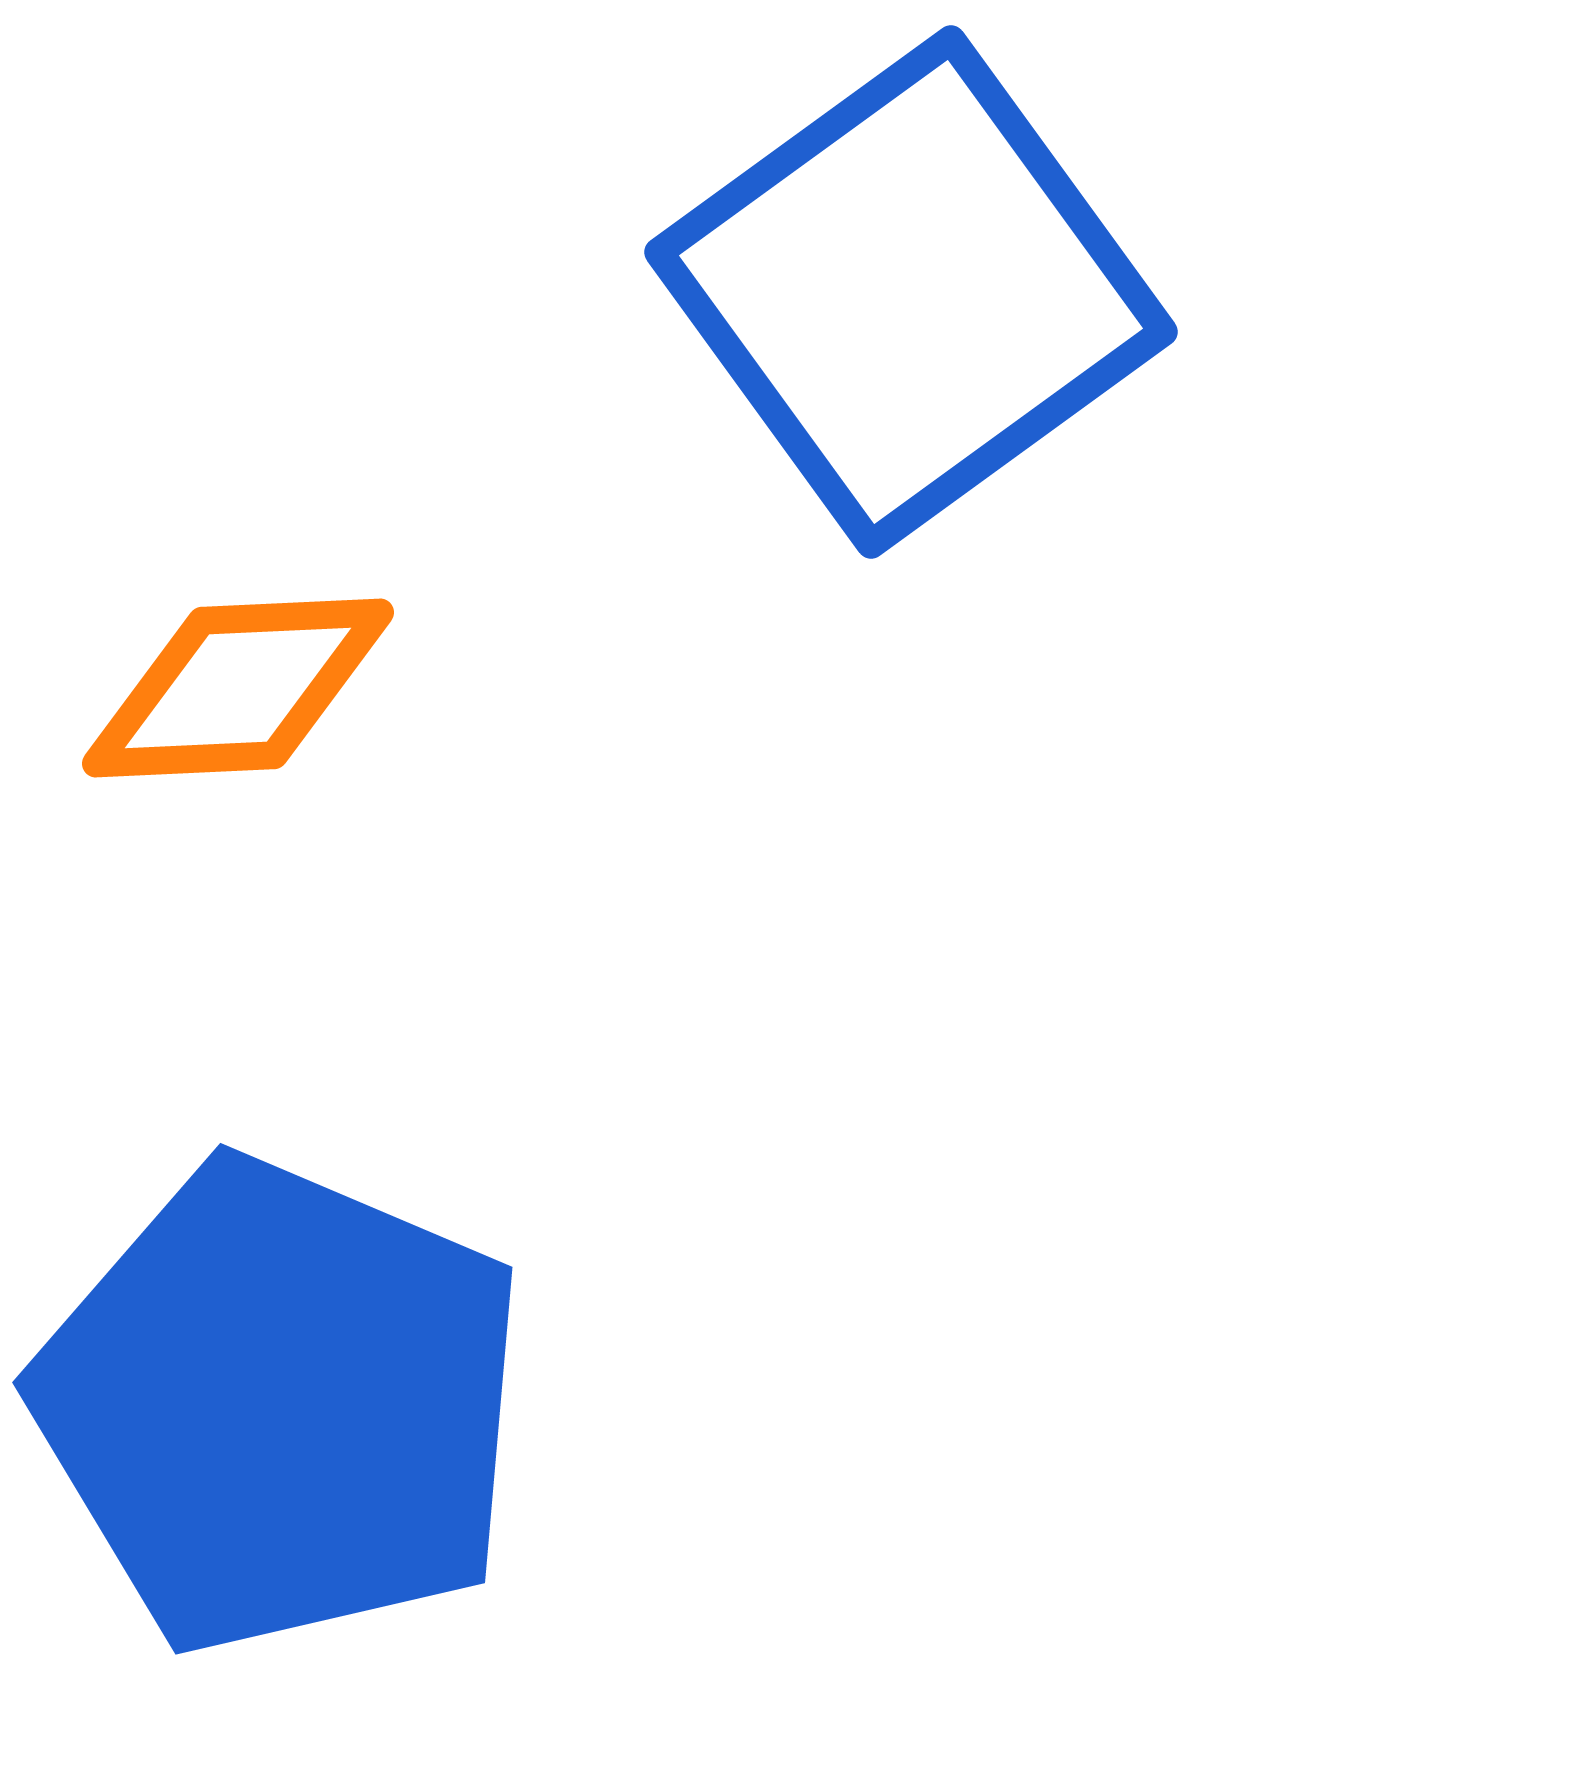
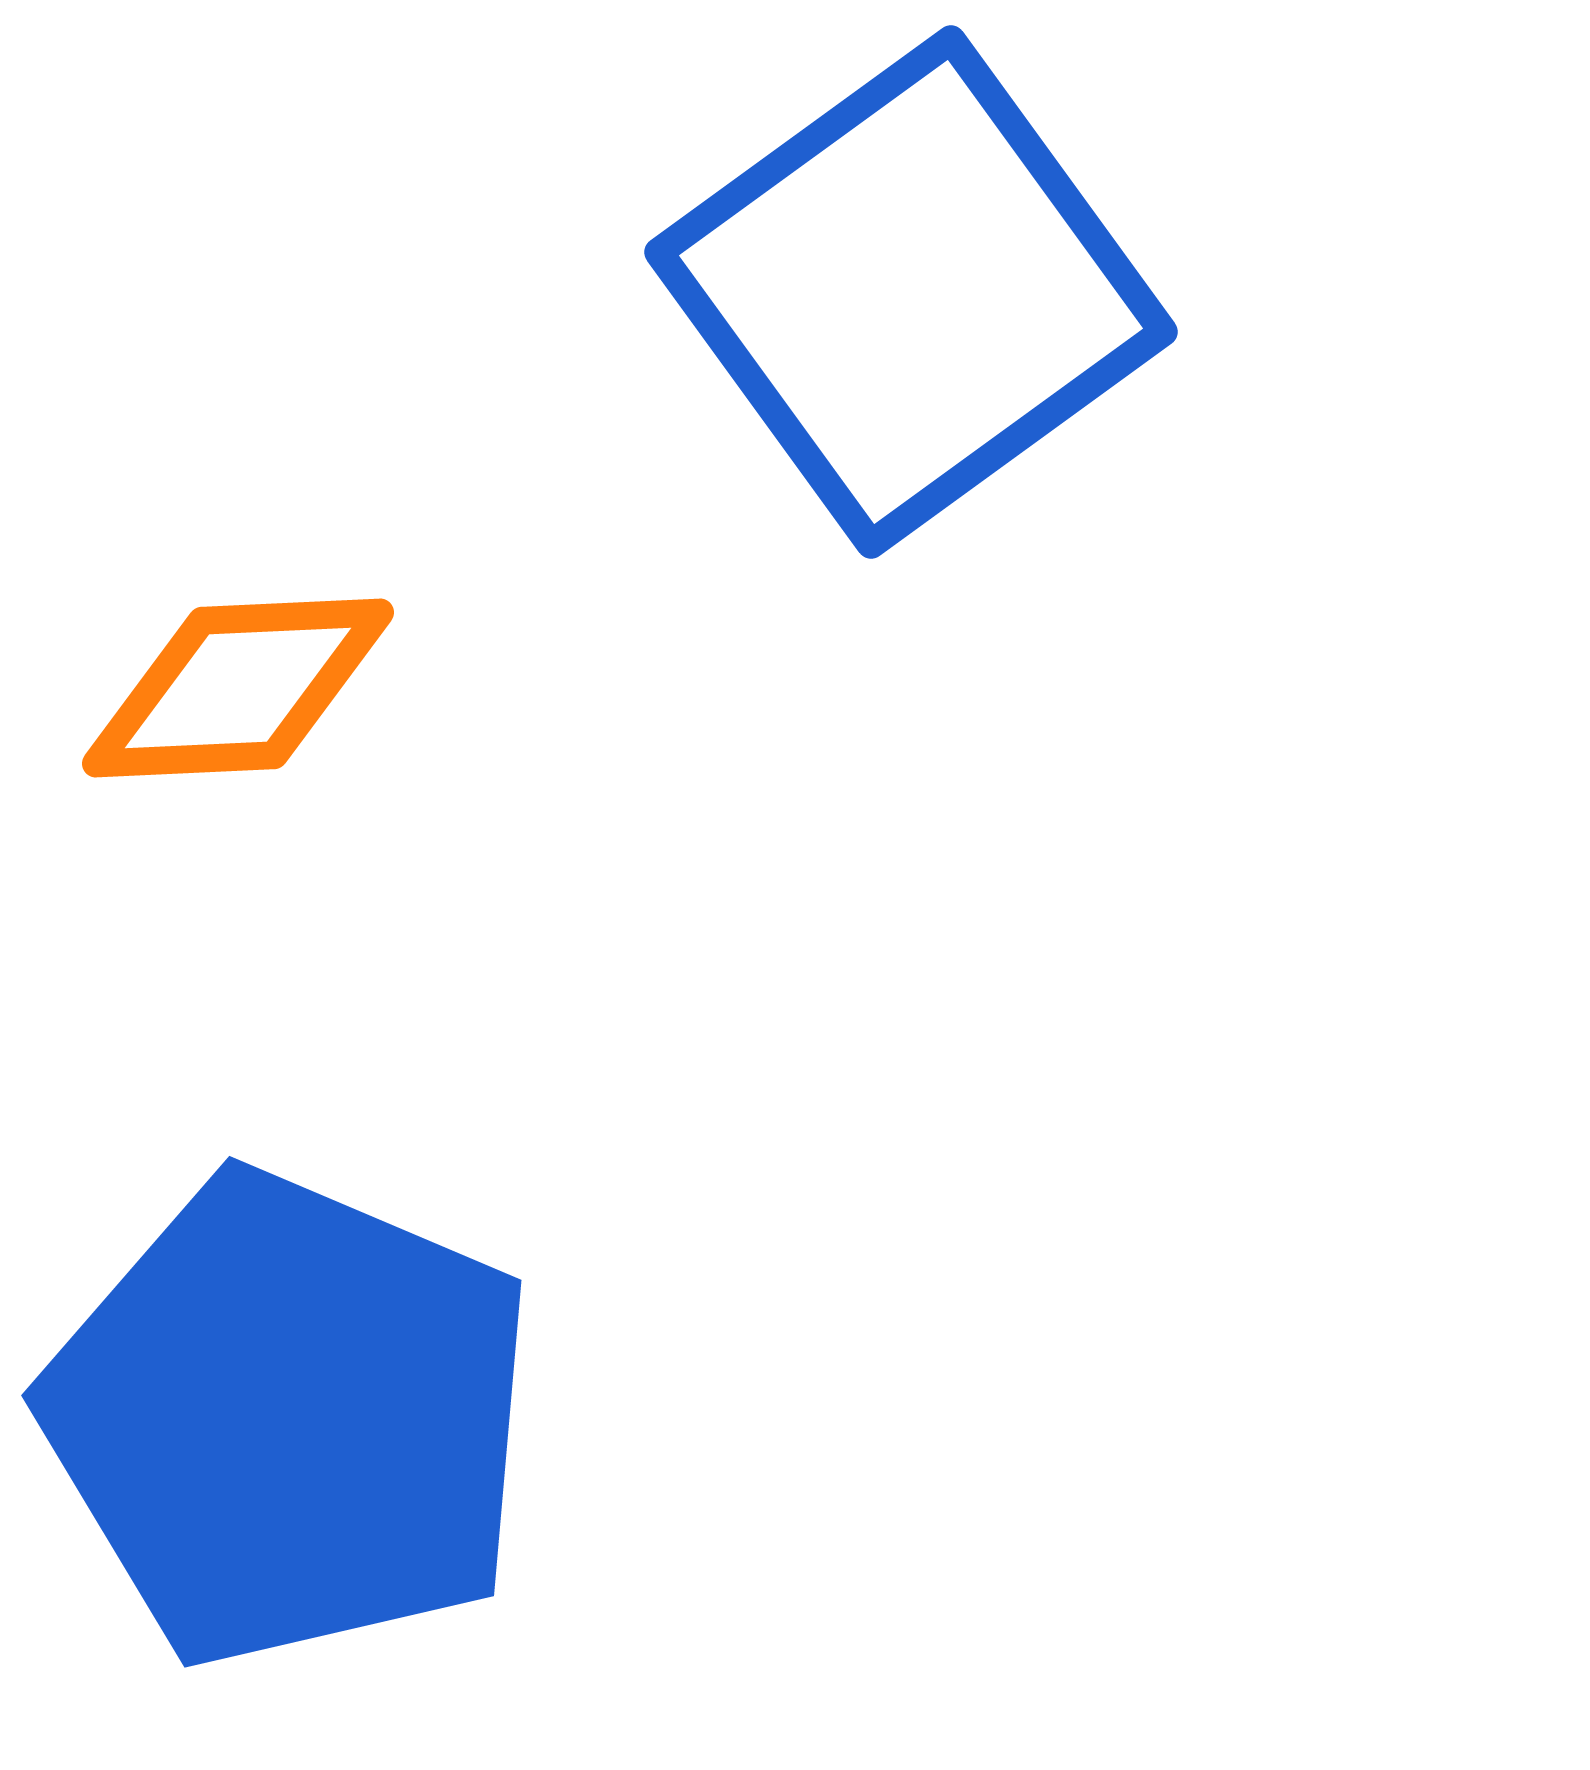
blue pentagon: moved 9 px right, 13 px down
